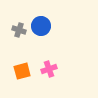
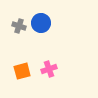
blue circle: moved 3 px up
gray cross: moved 4 px up
